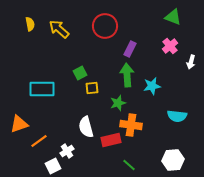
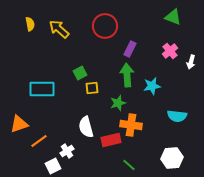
pink cross: moved 5 px down
white hexagon: moved 1 px left, 2 px up
